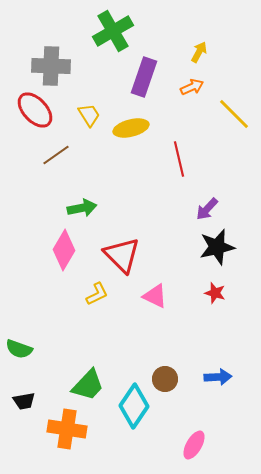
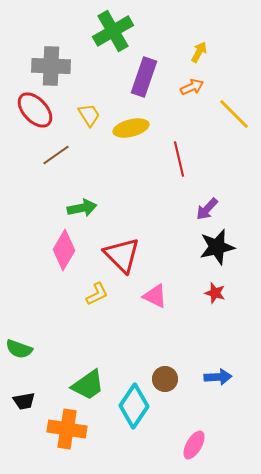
green trapezoid: rotated 12 degrees clockwise
